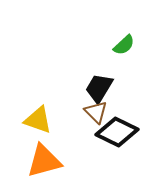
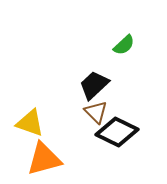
black trapezoid: moved 5 px left, 3 px up; rotated 16 degrees clockwise
yellow triangle: moved 8 px left, 3 px down
orange triangle: moved 2 px up
